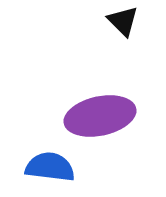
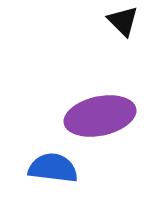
blue semicircle: moved 3 px right, 1 px down
